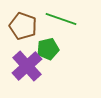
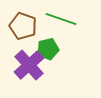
purple cross: moved 2 px right, 1 px up
